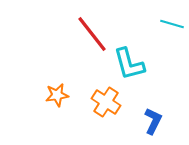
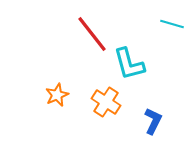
orange star: rotated 15 degrees counterclockwise
